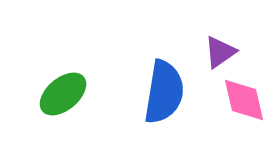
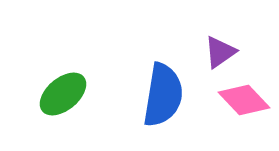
blue semicircle: moved 1 px left, 3 px down
pink diamond: rotated 30 degrees counterclockwise
